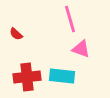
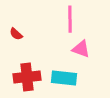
pink line: rotated 16 degrees clockwise
cyan rectangle: moved 2 px right, 2 px down
